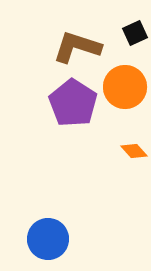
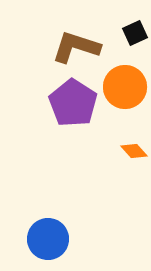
brown L-shape: moved 1 px left
